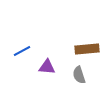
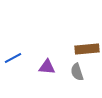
blue line: moved 9 px left, 7 px down
gray semicircle: moved 2 px left, 3 px up
